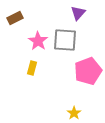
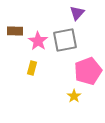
purple triangle: moved 1 px left
brown rectangle: moved 13 px down; rotated 28 degrees clockwise
gray square: rotated 15 degrees counterclockwise
yellow star: moved 17 px up
